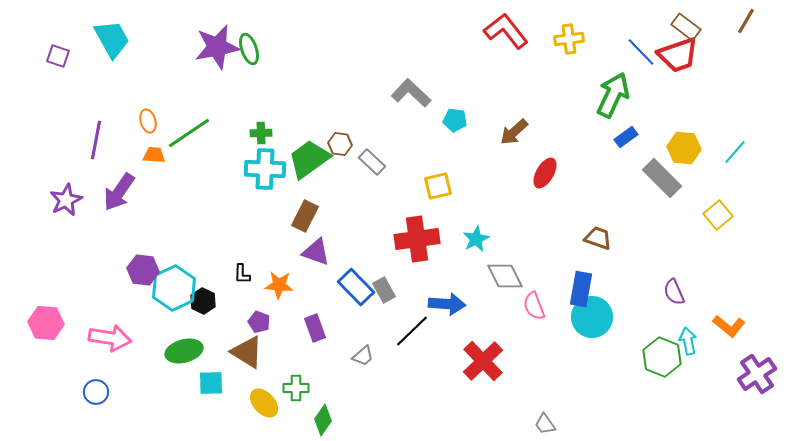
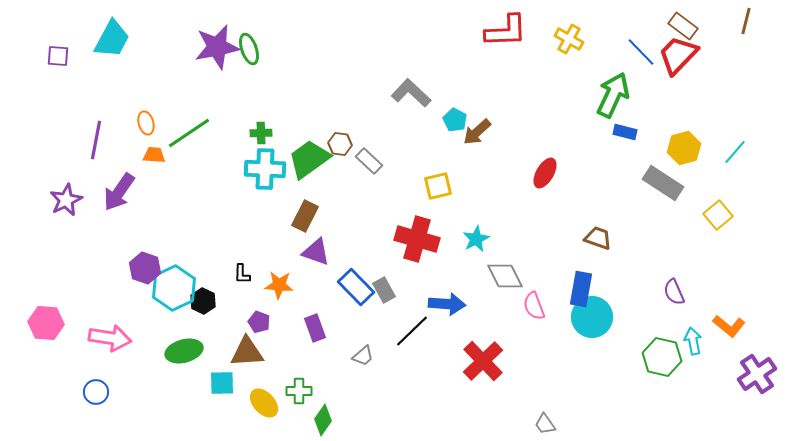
brown line at (746, 21): rotated 16 degrees counterclockwise
brown rectangle at (686, 27): moved 3 px left, 1 px up
red L-shape at (506, 31): rotated 126 degrees clockwise
cyan trapezoid at (112, 39): rotated 57 degrees clockwise
yellow cross at (569, 39): rotated 36 degrees clockwise
red trapezoid at (678, 55): rotated 153 degrees clockwise
purple square at (58, 56): rotated 15 degrees counterclockwise
cyan pentagon at (455, 120): rotated 20 degrees clockwise
orange ellipse at (148, 121): moved 2 px left, 2 px down
brown arrow at (514, 132): moved 37 px left
blue rectangle at (626, 137): moved 1 px left, 5 px up; rotated 50 degrees clockwise
yellow hexagon at (684, 148): rotated 20 degrees counterclockwise
gray rectangle at (372, 162): moved 3 px left, 1 px up
gray rectangle at (662, 178): moved 1 px right, 5 px down; rotated 12 degrees counterclockwise
red cross at (417, 239): rotated 24 degrees clockwise
purple hexagon at (143, 270): moved 2 px right, 2 px up; rotated 12 degrees clockwise
cyan arrow at (688, 341): moved 5 px right
brown triangle at (247, 352): rotated 36 degrees counterclockwise
green hexagon at (662, 357): rotated 9 degrees counterclockwise
cyan square at (211, 383): moved 11 px right
green cross at (296, 388): moved 3 px right, 3 px down
